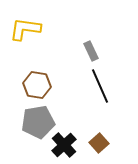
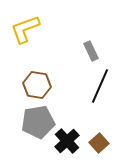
yellow L-shape: rotated 28 degrees counterclockwise
black line: rotated 48 degrees clockwise
black cross: moved 3 px right, 4 px up
